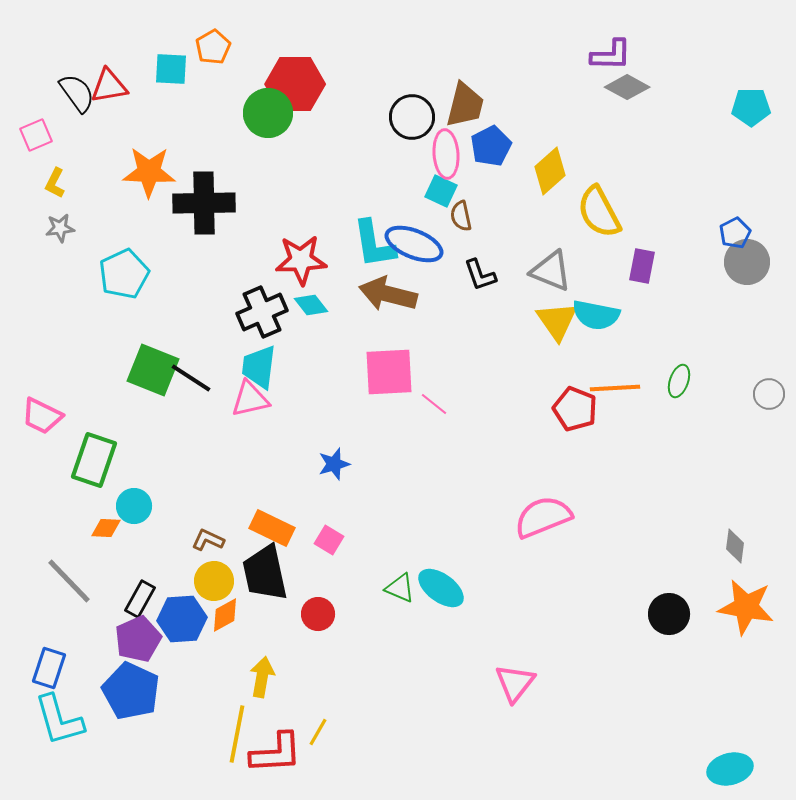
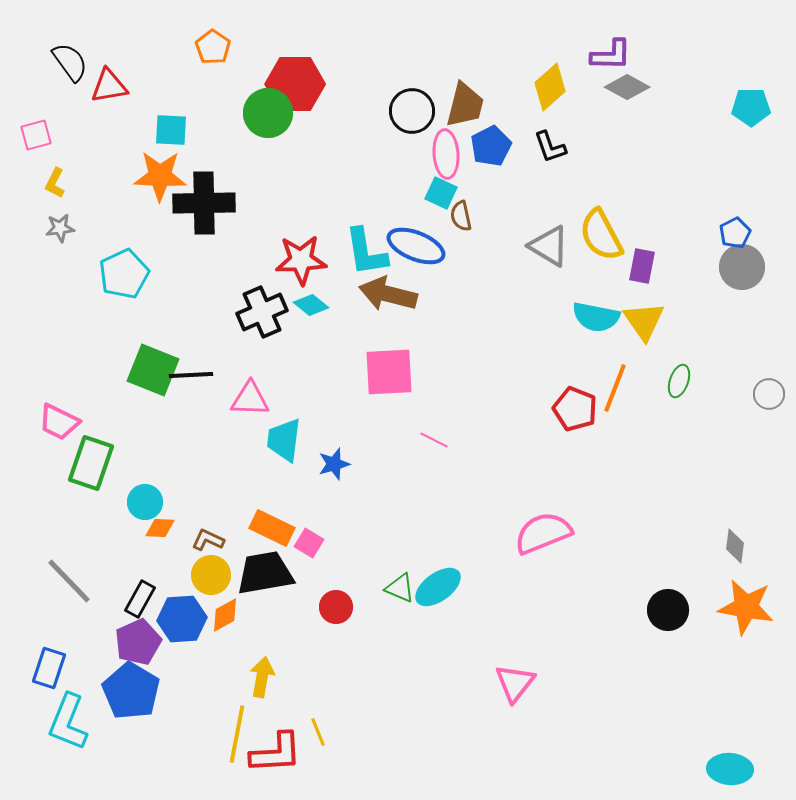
orange pentagon at (213, 47): rotated 8 degrees counterclockwise
cyan square at (171, 69): moved 61 px down
black semicircle at (77, 93): moved 7 px left, 31 px up
black circle at (412, 117): moved 6 px up
pink square at (36, 135): rotated 8 degrees clockwise
yellow diamond at (550, 171): moved 84 px up
orange star at (149, 172): moved 11 px right, 4 px down
cyan square at (441, 191): moved 2 px down
yellow semicircle at (599, 212): moved 2 px right, 23 px down
cyan L-shape at (374, 244): moved 8 px left, 8 px down
blue ellipse at (414, 244): moved 2 px right, 2 px down
gray circle at (747, 262): moved 5 px left, 5 px down
gray triangle at (551, 271): moved 2 px left, 25 px up; rotated 9 degrees clockwise
black L-shape at (480, 275): moved 70 px right, 128 px up
cyan diamond at (311, 305): rotated 12 degrees counterclockwise
cyan semicircle at (596, 315): moved 2 px down
yellow triangle at (557, 321): moved 87 px right
cyan trapezoid at (259, 367): moved 25 px right, 73 px down
black line at (191, 378): moved 3 px up; rotated 36 degrees counterclockwise
orange line at (615, 388): rotated 66 degrees counterclockwise
pink triangle at (250, 399): rotated 15 degrees clockwise
pink line at (434, 404): moved 36 px down; rotated 12 degrees counterclockwise
pink trapezoid at (42, 416): moved 17 px right, 6 px down
green rectangle at (94, 460): moved 3 px left, 3 px down
cyan circle at (134, 506): moved 11 px right, 4 px up
pink semicircle at (543, 517): moved 16 px down
orange diamond at (106, 528): moved 54 px right
pink square at (329, 540): moved 20 px left, 3 px down
black trapezoid at (265, 573): rotated 92 degrees clockwise
yellow circle at (214, 581): moved 3 px left, 6 px up
cyan ellipse at (441, 588): moved 3 px left, 1 px up; rotated 72 degrees counterclockwise
red circle at (318, 614): moved 18 px right, 7 px up
black circle at (669, 614): moved 1 px left, 4 px up
purple pentagon at (138, 639): moved 3 px down
blue pentagon at (131, 691): rotated 6 degrees clockwise
cyan L-shape at (59, 720): moved 9 px right, 2 px down; rotated 38 degrees clockwise
yellow line at (318, 732): rotated 52 degrees counterclockwise
cyan ellipse at (730, 769): rotated 18 degrees clockwise
